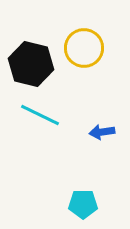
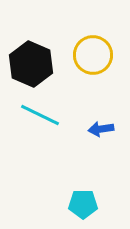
yellow circle: moved 9 px right, 7 px down
black hexagon: rotated 9 degrees clockwise
blue arrow: moved 1 px left, 3 px up
